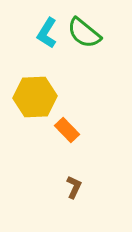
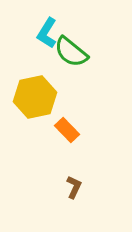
green semicircle: moved 13 px left, 19 px down
yellow hexagon: rotated 9 degrees counterclockwise
